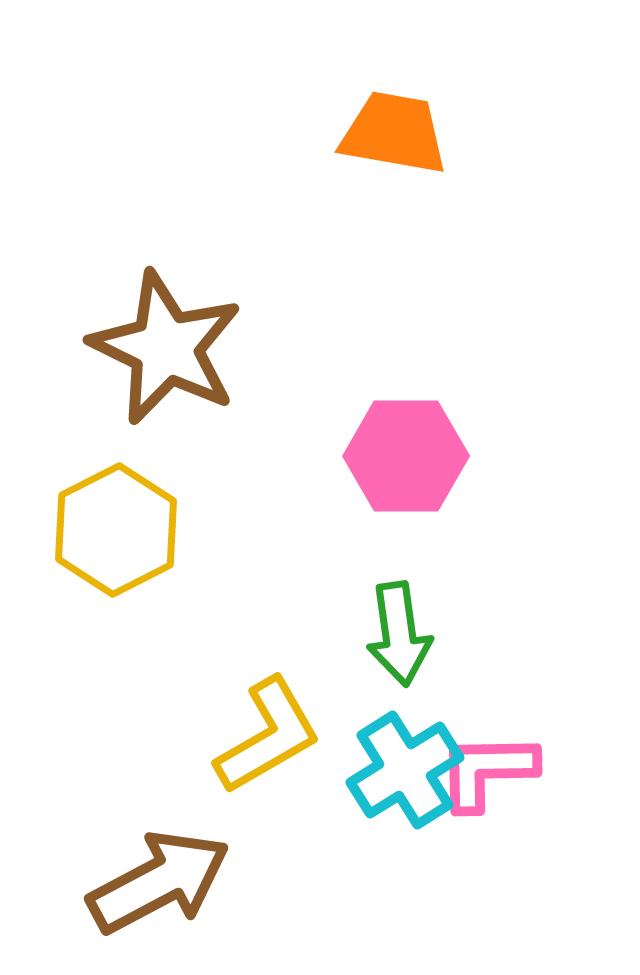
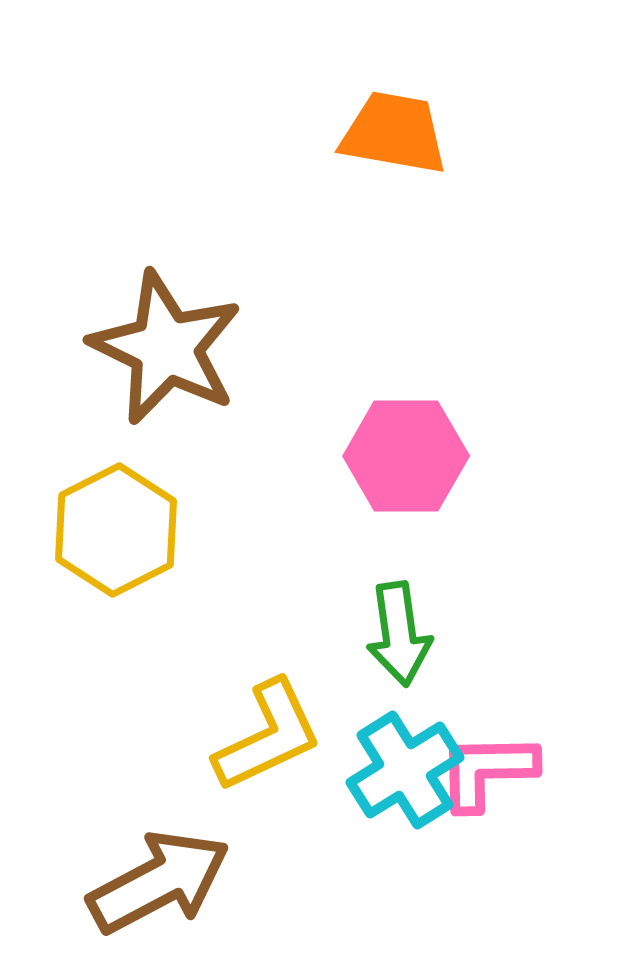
yellow L-shape: rotated 5 degrees clockwise
